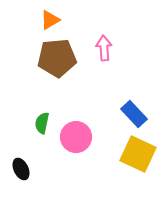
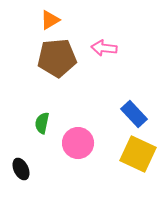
pink arrow: rotated 80 degrees counterclockwise
pink circle: moved 2 px right, 6 px down
